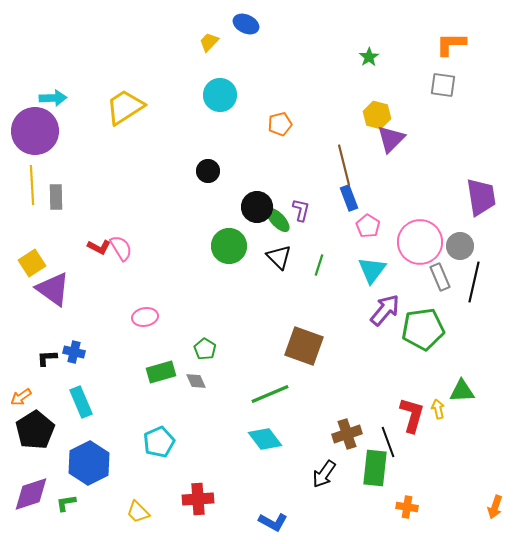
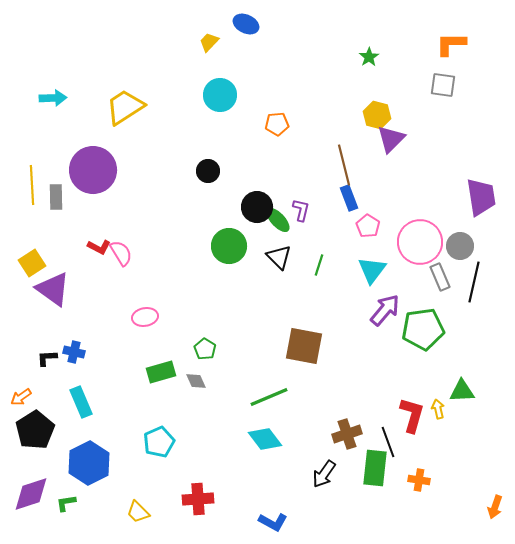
orange pentagon at (280, 124): moved 3 px left; rotated 10 degrees clockwise
purple circle at (35, 131): moved 58 px right, 39 px down
pink semicircle at (121, 248): moved 5 px down
brown square at (304, 346): rotated 9 degrees counterclockwise
green line at (270, 394): moved 1 px left, 3 px down
orange cross at (407, 507): moved 12 px right, 27 px up
